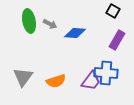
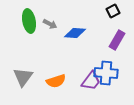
black square: rotated 32 degrees clockwise
